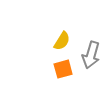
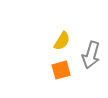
orange square: moved 2 px left, 1 px down
